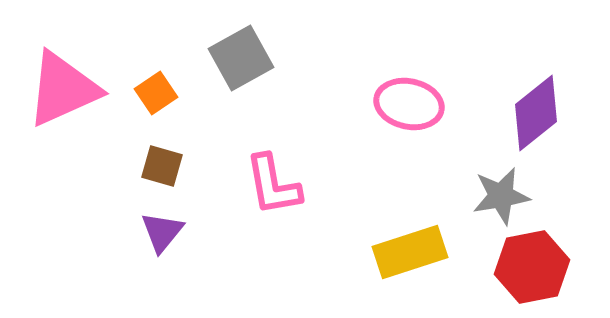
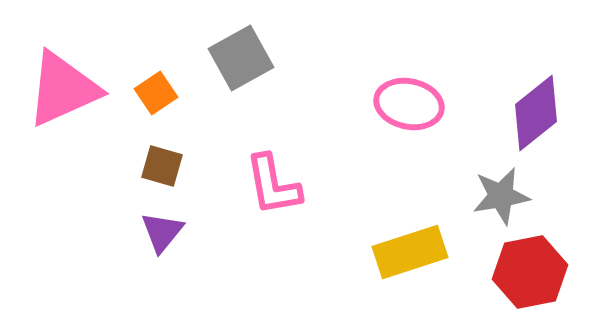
red hexagon: moved 2 px left, 5 px down
